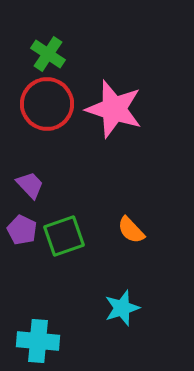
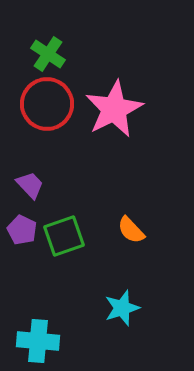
pink star: rotated 28 degrees clockwise
